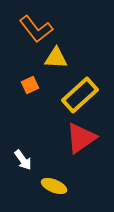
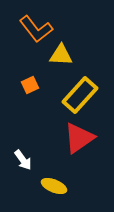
yellow triangle: moved 5 px right, 3 px up
yellow rectangle: rotated 6 degrees counterclockwise
red triangle: moved 2 px left
